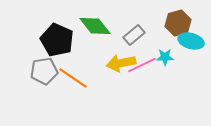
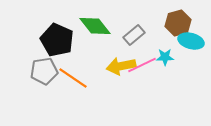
yellow arrow: moved 3 px down
